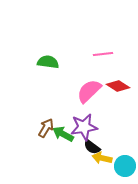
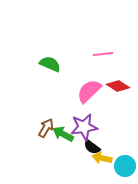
green semicircle: moved 2 px right, 2 px down; rotated 15 degrees clockwise
